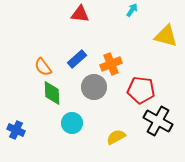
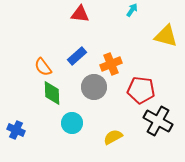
blue rectangle: moved 3 px up
yellow semicircle: moved 3 px left
